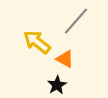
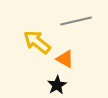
gray line: rotated 36 degrees clockwise
